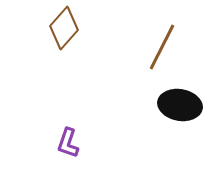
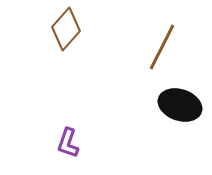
brown diamond: moved 2 px right, 1 px down
black ellipse: rotated 9 degrees clockwise
